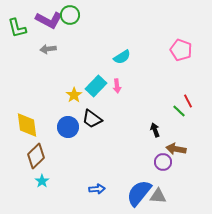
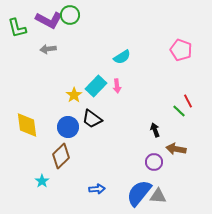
brown diamond: moved 25 px right
purple circle: moved 9 px left
